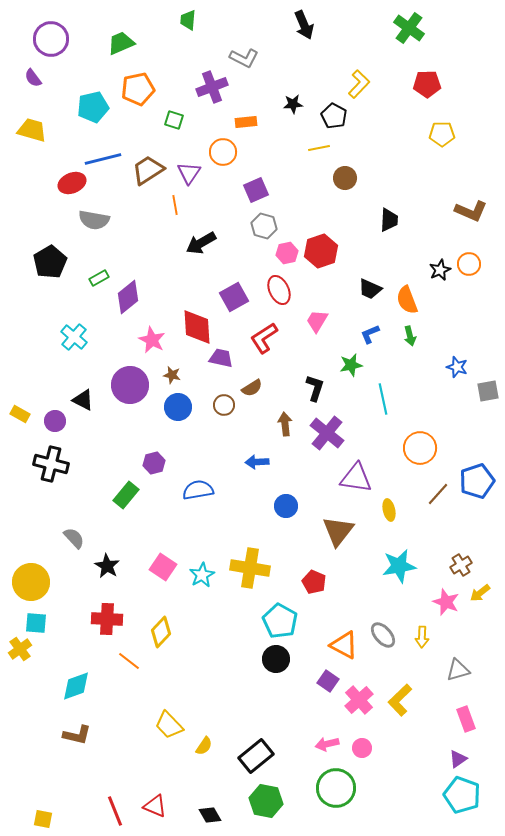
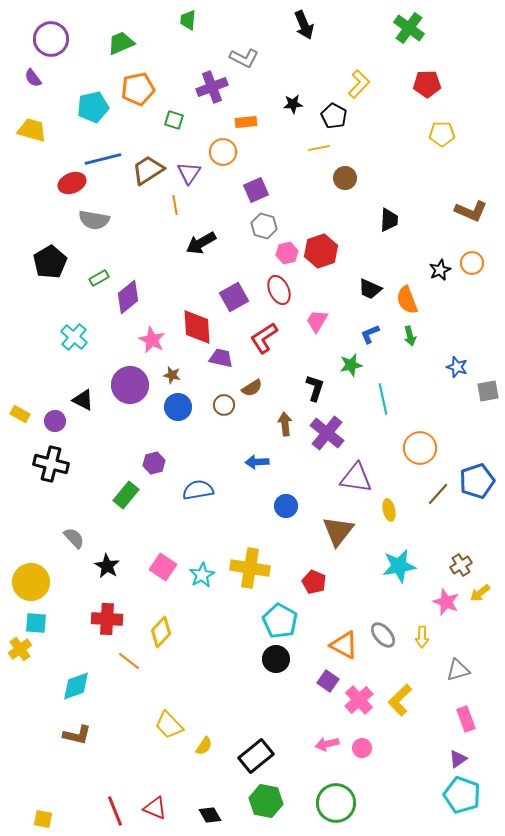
orange circle at (469, 264): moved 3 px right, 1 px up
green circle at (336, 788): moved 15 px down
red triangle at (155, 806): moved 2 px down
